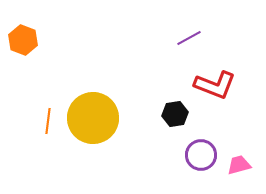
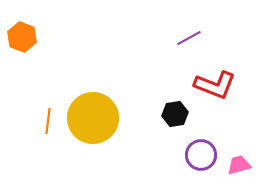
orange hexagon: moved 1 px left, 3 px up
